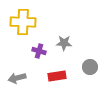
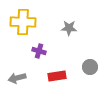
gray star: moved 5 px right, 15 px up
